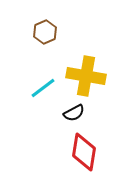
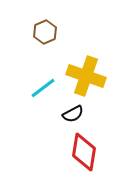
yellow cross: rotated 9 degrees clockwise
black semicircle: moved 1 px left, 1 px down
